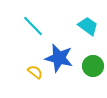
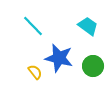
yellow semicircle: rotated 14 degrees clockwise
